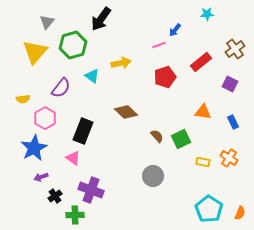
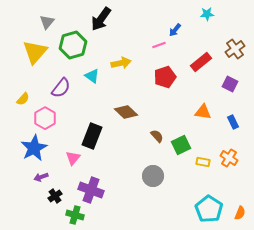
yellow semicircle: rotated 40 degrees counterclockwise
black rectangle: moved 9 px right, 5 px down
green square: moved 6 px down
pink triangle: rotated 35 degrees clockwise
green cross: rotated 18 degrees clockwise
